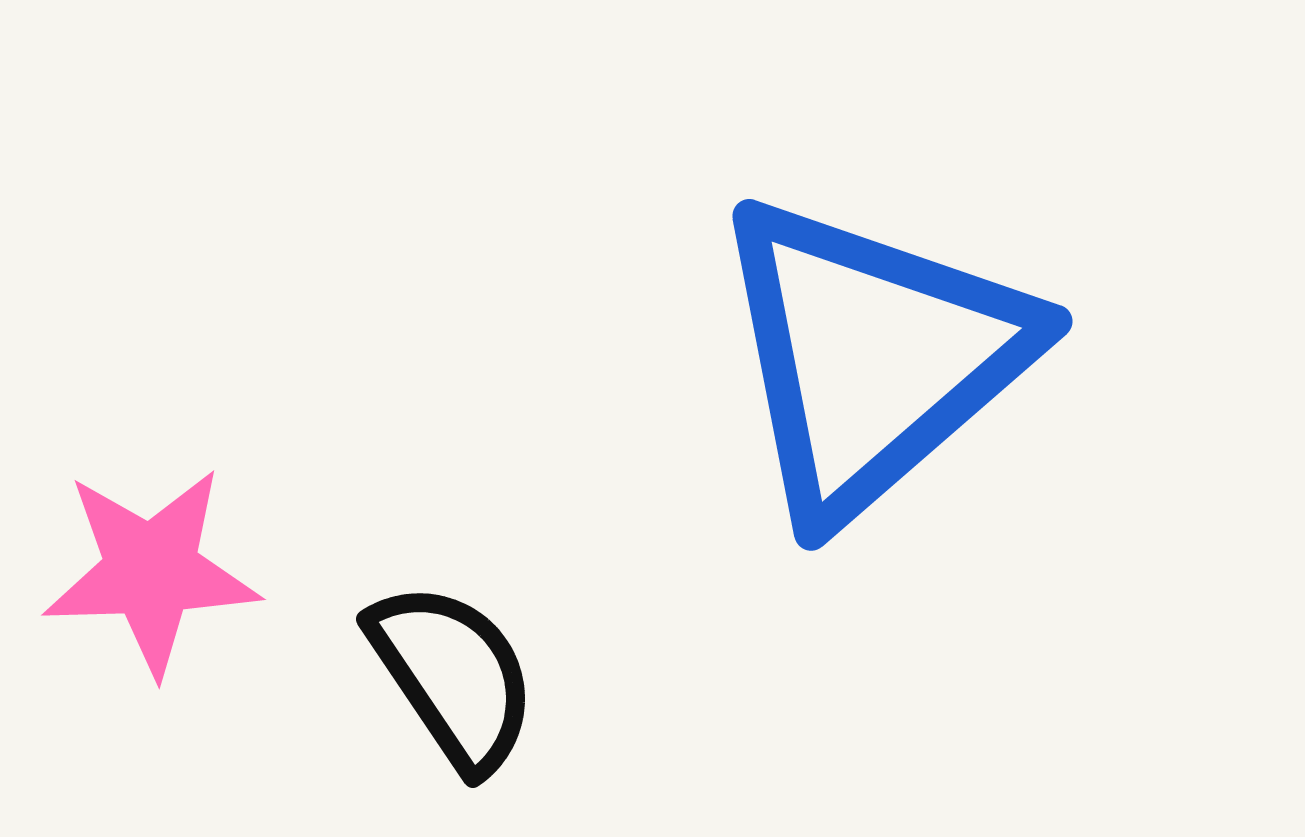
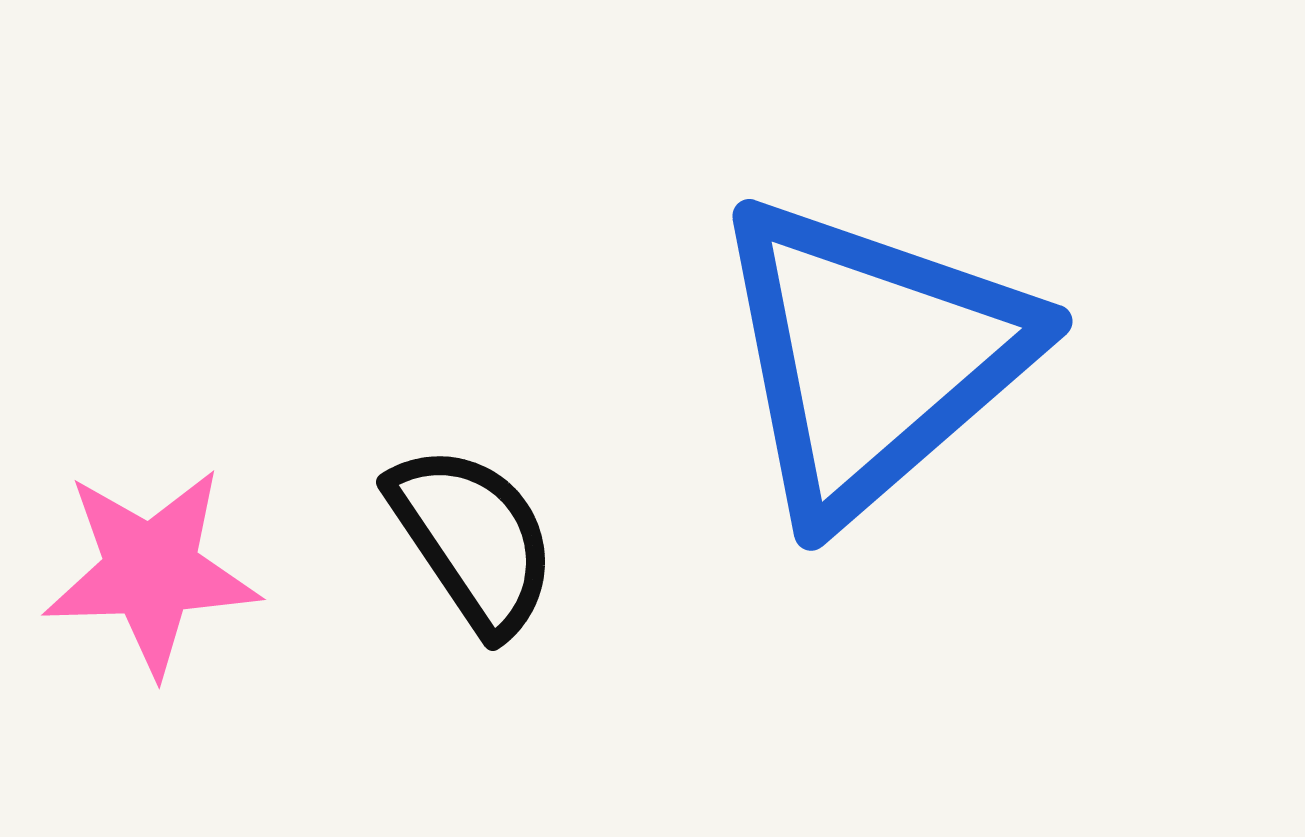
black semicircle: moved 20 px right, 137 px up
